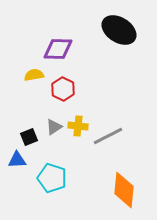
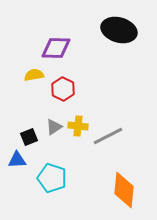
black ellipse: rotated 16 degrees counterclockwise
purple diamond: moved 2 px left, 1 px up
